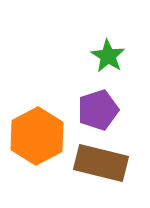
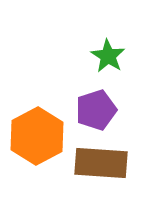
purple pentagon: moved 2 px left
brown rectangle: rotated 10 degrees counterclockwise
